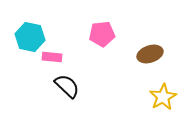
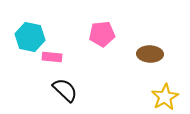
brown ellipse: rotated 20 degrees clockwise
black semicircle: moved 2 px left, 4 px down
yellow star: moved 2 px right
